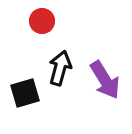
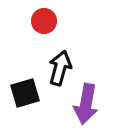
red circle: moved 2 px right
purple arrow: moved 19 px left, 24 px down; rotated 42 degrees clockwise
